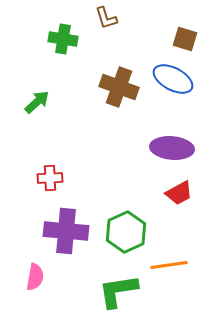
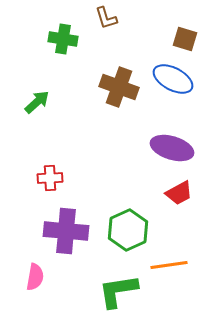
purple ellipse: rotated 12 degrees clockwise
green hexagon: moved 2 px right, 2 px up
